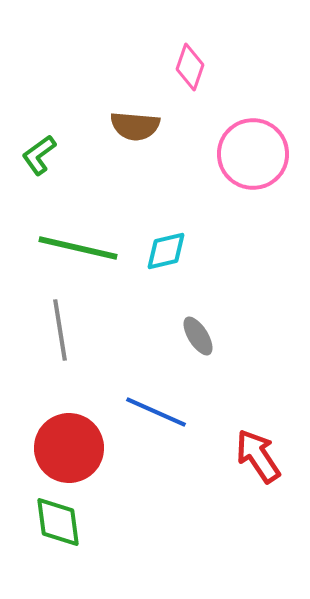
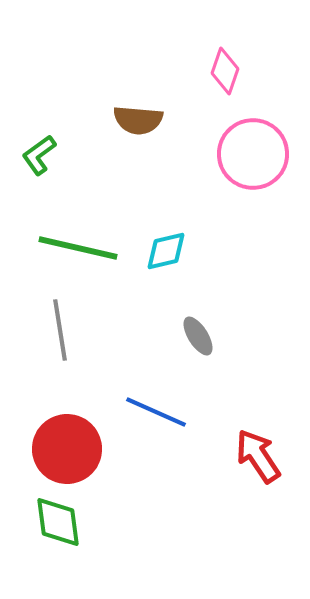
pink diamond: moved 35 px right, 4 px down
brown semicircle: moved 3 px right, 6 px up
red circle: moved 2 px left, 1 px down
